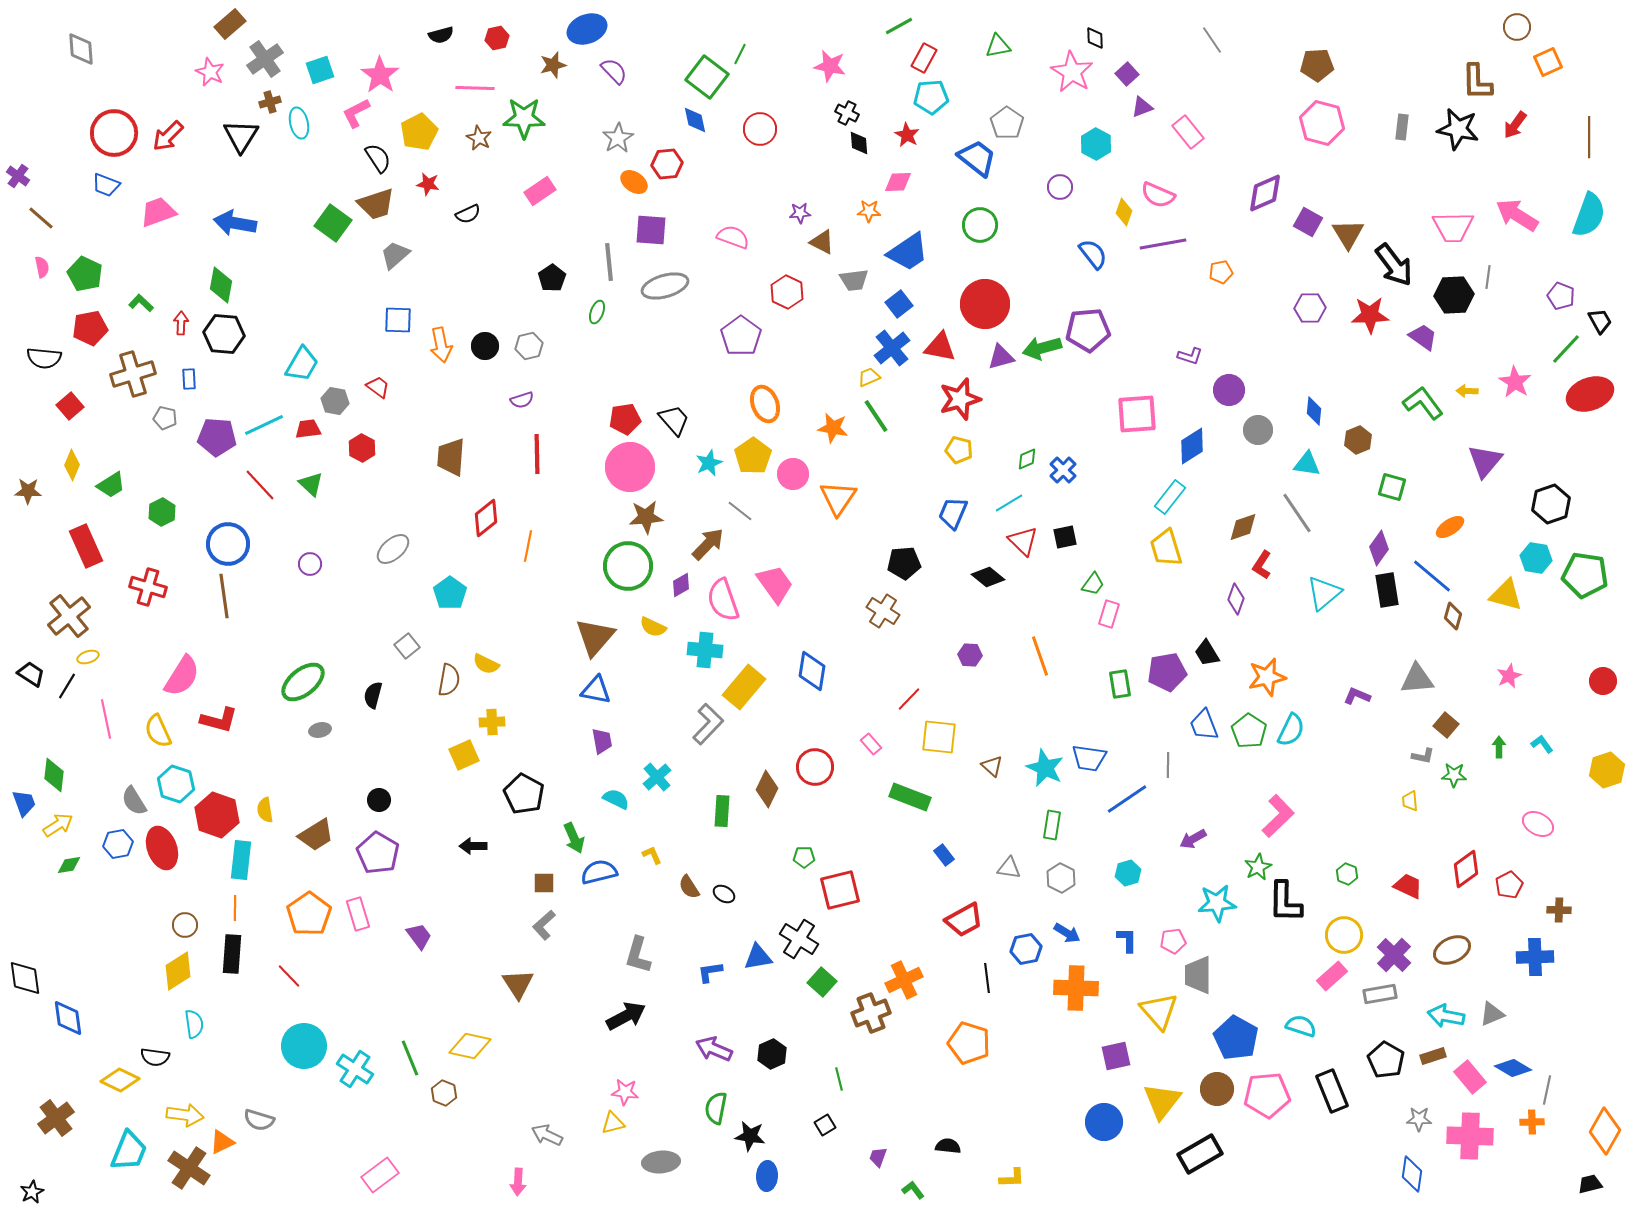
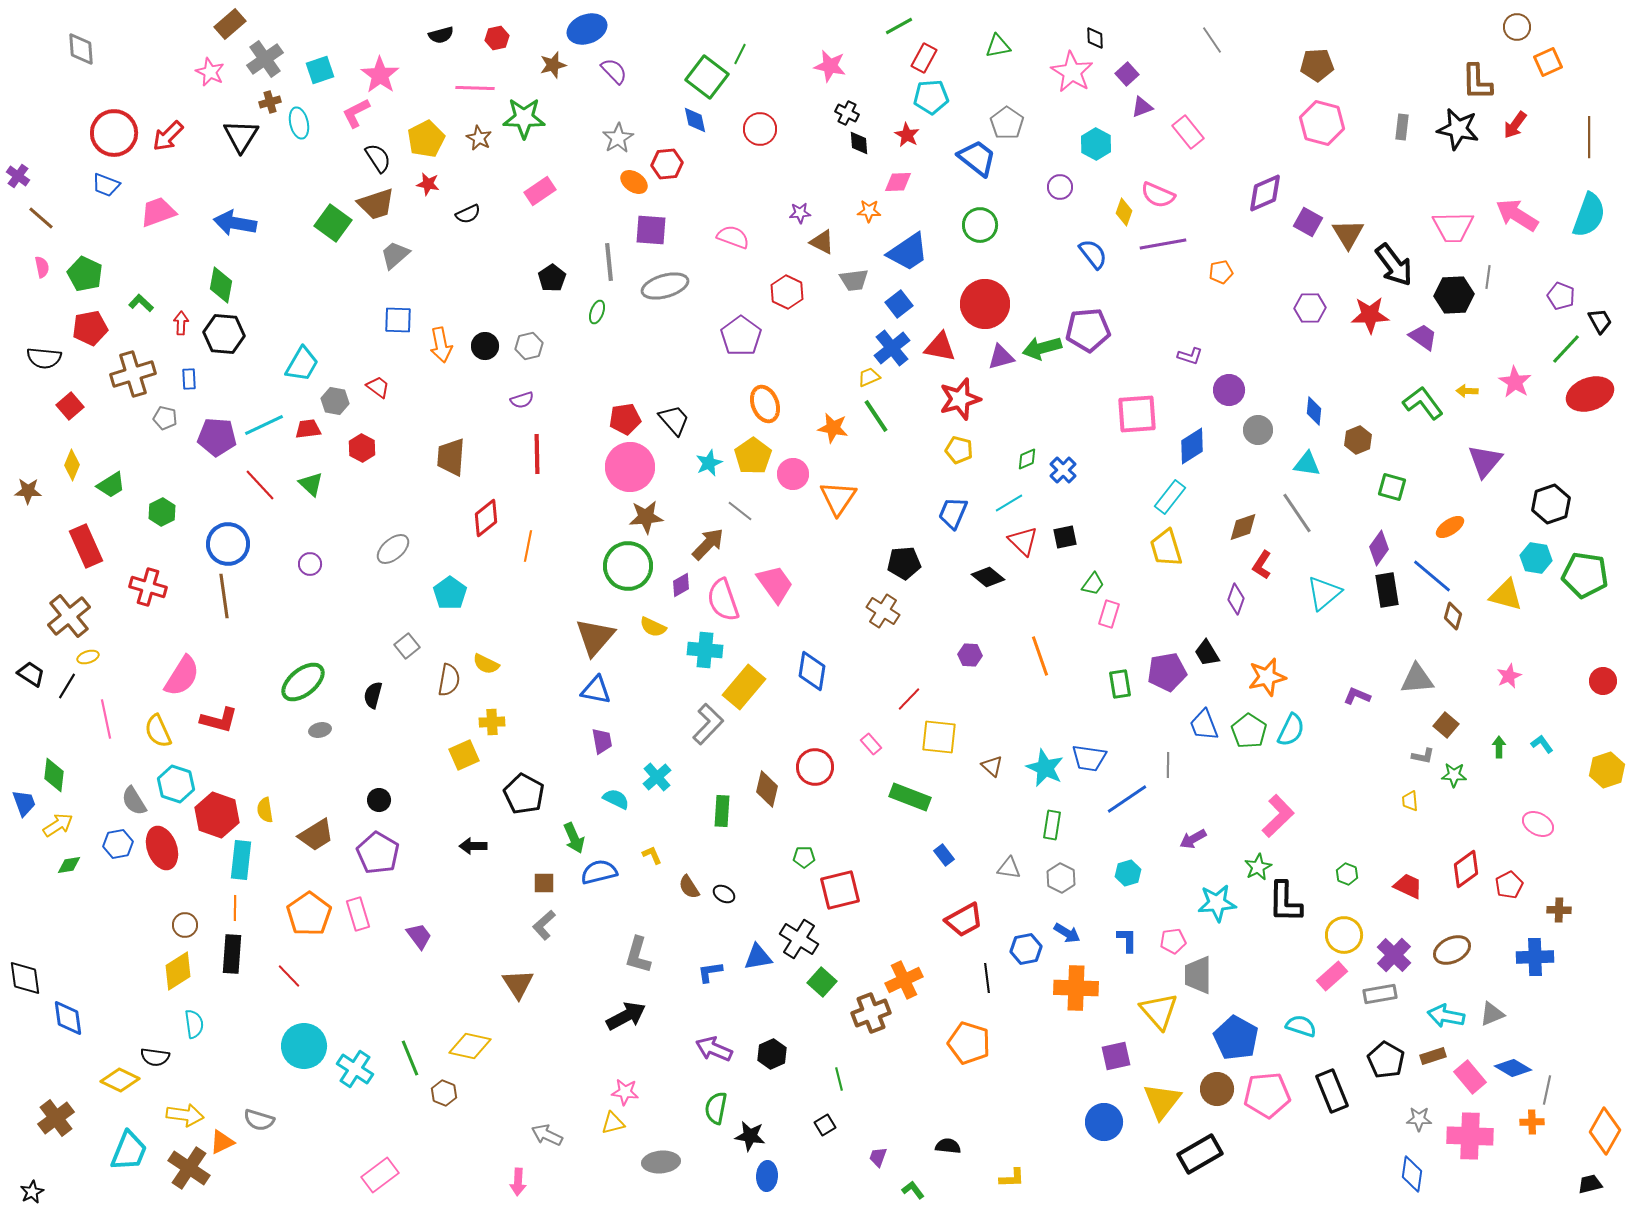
yellow pentagon at (419, 132): moved 7 px right, 7 px down
brown diamond at (767, 789): rotated 12 degrees counterclockwise
